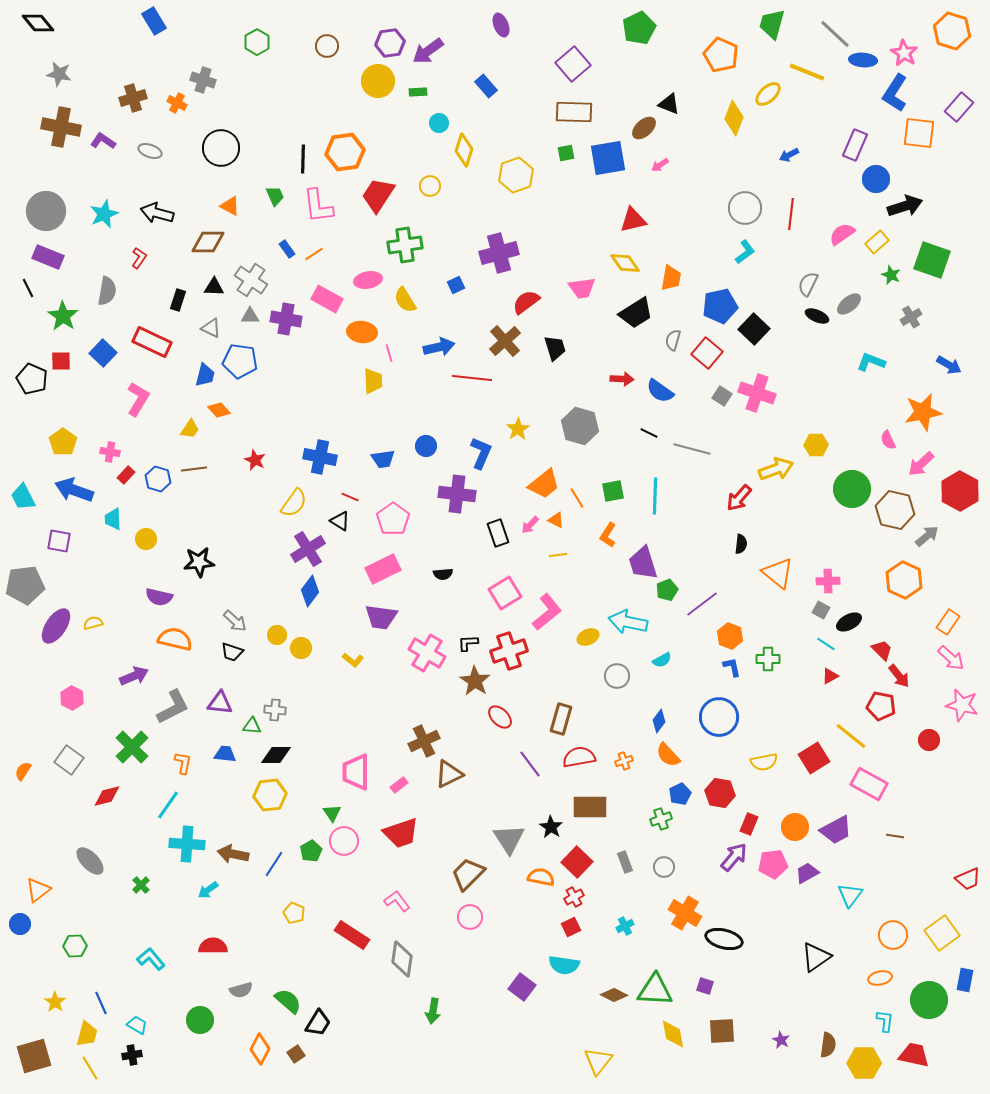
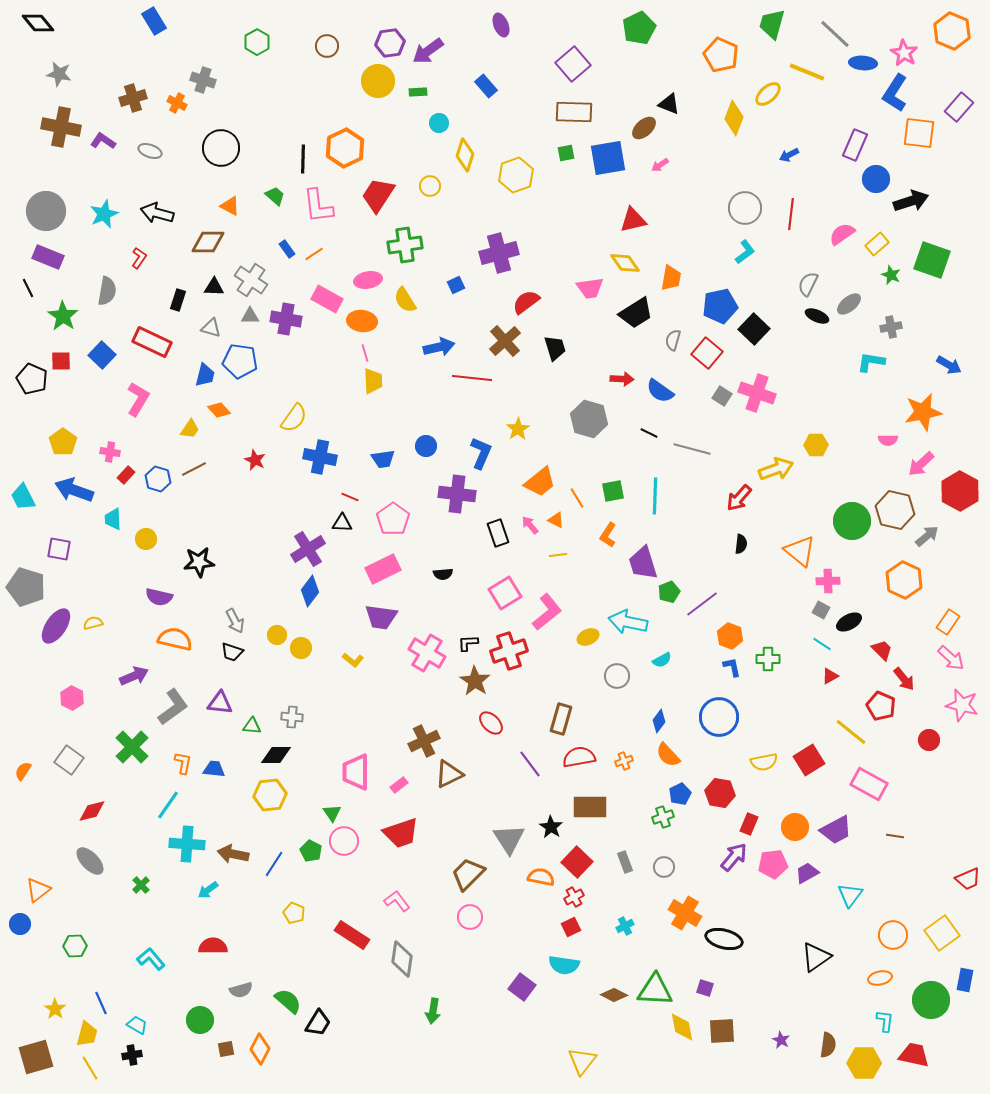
orange hexagon at (952, 31): rotated 6 degrees clockwise
blue ellipse at (863, 60): moved 3 px down
yellow diamond at (464, 150): moved 1 px right, 5 px down
orange hexagon at (345, 152): moved 4 px up; rotated 18 degrees counterclockwise
green trapezoid at (275, 196): rotated 25 degrees counterclockwise
black arrow at (905, 206): moved 6 px right, 5 px up
yellow rectangle at (877, 242): moved 2 px down
pink trapezoid at (582, 288): moved 8 px right
gray cross at (911, 317): moved 20 px left, 10 px down; rotated 20 degrees clockwise
gray triangle at (211, 328): rotated 10 degrees counterclockwise
orange ellipse at (362, 332): moved 11 px up
blue square at (103, 353): moved 1 px left, 2 px down
pink line at (389, 353): moved 24 px left
cyan L-shape at (871, 362): rotated 12 degrees counterclockwise
gray hexagon at (580, 426): moved 9 px right, 7 px up
pink semicircle at (888, 440): rotated 66 degrees counterclockwise
brown line at (194, 469): rotated 20 degrees counterclockwise
orange trapezoid at (544, 484): moved 4 px left, 2 px up
green circle at (852, 489): moved 32 px down
yellow semicircle at (294, 503): moved 85 px up
black triangle at (340, 521): moved 2 px right, 2 px down; rotated 30 degrees counterclockwise
pink arrow at (530, 525): rotated 96 degrees clockwise
purple square at (59, 541): moved 8 px down
orange triangle at (778, 573): moved 22 px right, 22 px up
gray pentagon at (25, 585): moved 1 px right, 2 px down; rotated 24 degrees clockwise
green pentagon at (667, 590): moved 2 px right, 2 px down
gray arrow at (235, 621): rotated 20 degrees clockwise
cyan line at (826, 644): moved 4 px left
red arrow at (899, 676): moved 5 px right, 3 px down
red pentagon at (881, 706): rotated 12 degrees clockwise
gray L-shape at (173, 707): rotated 9 degrees counterclockwise
gray cross at (275, 710): moved 17 px right, 7 px down
red ellipse at (500, 717): moved 9 px left, 6 px down
yellow line at (851, 736): moved 4 px up
blue trapezoid at (225, 754): moved 11 px left, 15 px down
red square at (814, 758): moved 5 px left, 2 px down
red diamond at (107, 796): moved 15 px left, 15 px down
green cross at (661, 819): moved 2 px right, 2 px up
green pentagon at (311, 851): rotated 15 degrees counterclockwise
purple square at (705, 986): moved 2 px down
green circle at (929, 1000): moved 2 px right
yellow star at (55, 1002): moved 7 px down
yellow diamond at (673, 1034): moved 9 px right, 7 px up
brown square at (296, 1054): moved 70 px left, 5 px up; rotated 24 degrees clockwise
brown square at (34, 1056): moved 2 px right, 1 px down
yellow triangle at (598, 1061): moved 16 px left
